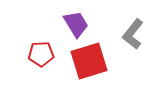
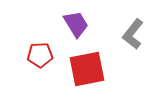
red pentagon: moved 1 px left, 1 px down
red square: moved 2 px left, 8 px down; rotated 6 degrees clockwise
